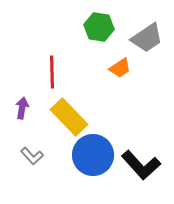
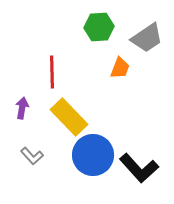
green hexagon: rotated 12 degrees counterclockwise
orange trapezoid: rotated 35 degrees counterclockwise
black L-shape: moved 2 px left, 3 px down
